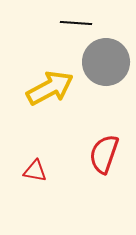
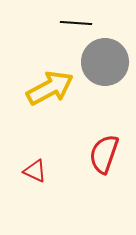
gray circle: moved 1 px left
red triangle: rotated 15 degrees clockwise
